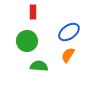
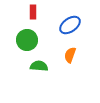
blue ellipse: moved 1 px right, 7 px up
green circle: moved 1 px up
orange semicircle: moved 2 px right; rotated 14 degrees counterclockwise
